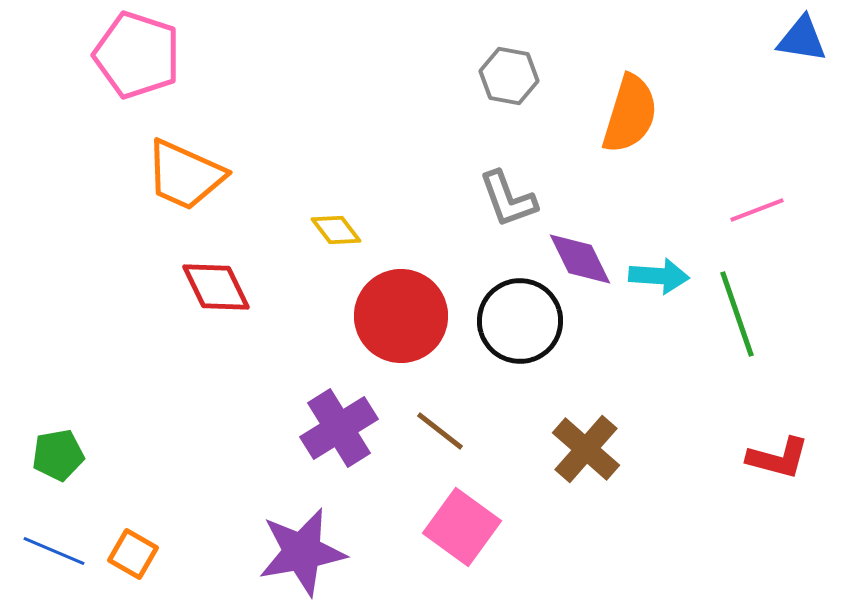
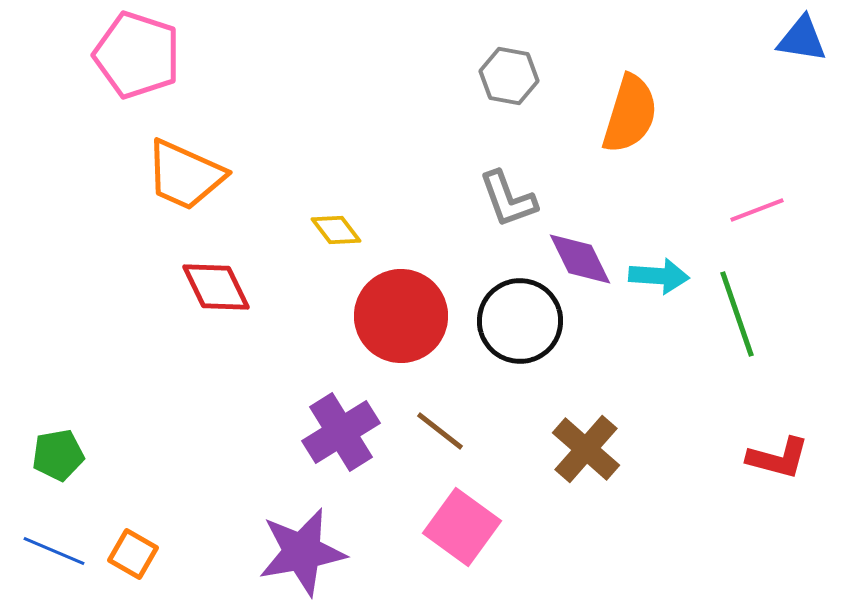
purple cross: moved 2 px right, 4 px down
